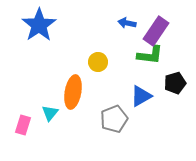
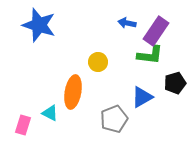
blue star: rotated 20 degrees counterclockwise
blue triangle: moved 1 px right, 1 px down
cyan triangle: rotated 42 degrees counterclockwise
